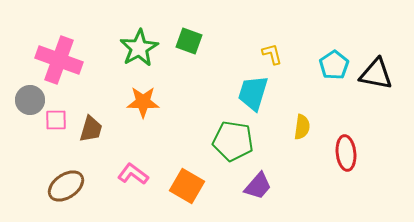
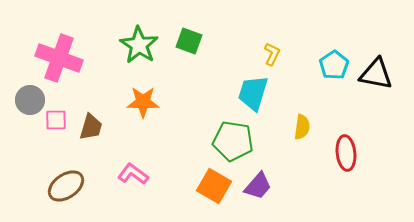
green star: moved 3 px up; rotated 9 degrees counterclockwise
yellow L-shape: rotated 40 degrees clockwise
pink cross: moved 2 px up
brown trapezoid: moved 2 px up
orange square: moved 27 px right
